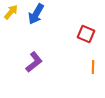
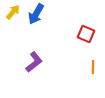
yellow arrow: moved 2 px right
